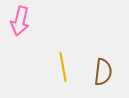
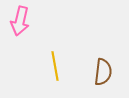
yellow line: moved 8 px left, 1 px up
